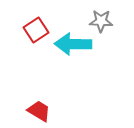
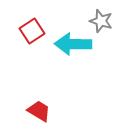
gray star: rotated 15 degrees clockwise
red square: moved 4 px left, 1 px down
